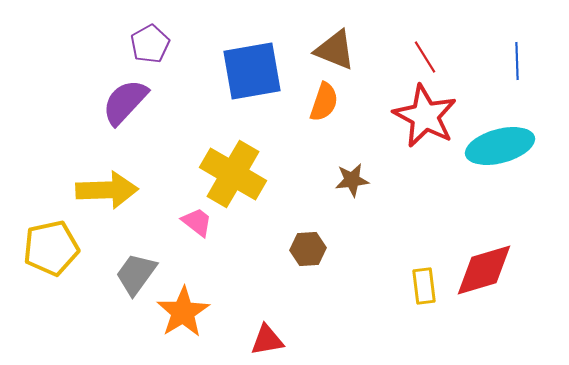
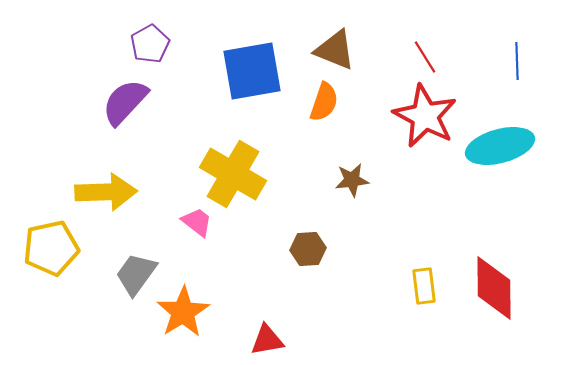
yellow arrow: moved 1 px left, 2 px down
red diamond: moved 10 px right, 18 px down; rotated 74 degrees counterclockwise
